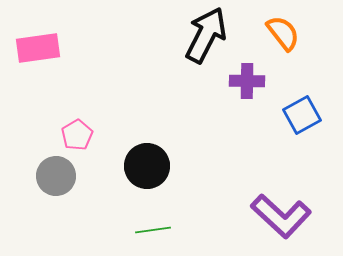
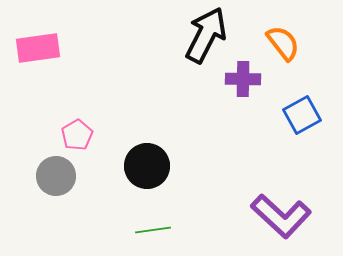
orange semicircle: moved 10 px down
purple cross: moved 4 px left, 2 px up
